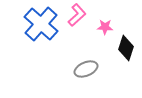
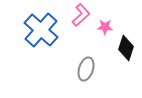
pink L-shape: moved 4 px right
blue cross: moved 6 px down
gray ellipse: rotated 50 degrees counterclockwise
